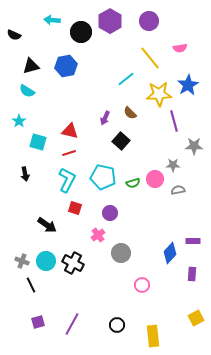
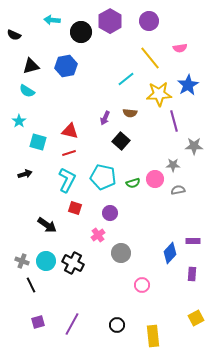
brown semicircle at (130, 113): rotated 40 degrees counterclockwise
black arrow at (25, 174): rotated 96 degrees counterclockwise
